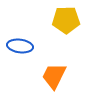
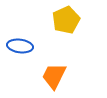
yellow pentagon: rotated 24 degrees counterclockwise
